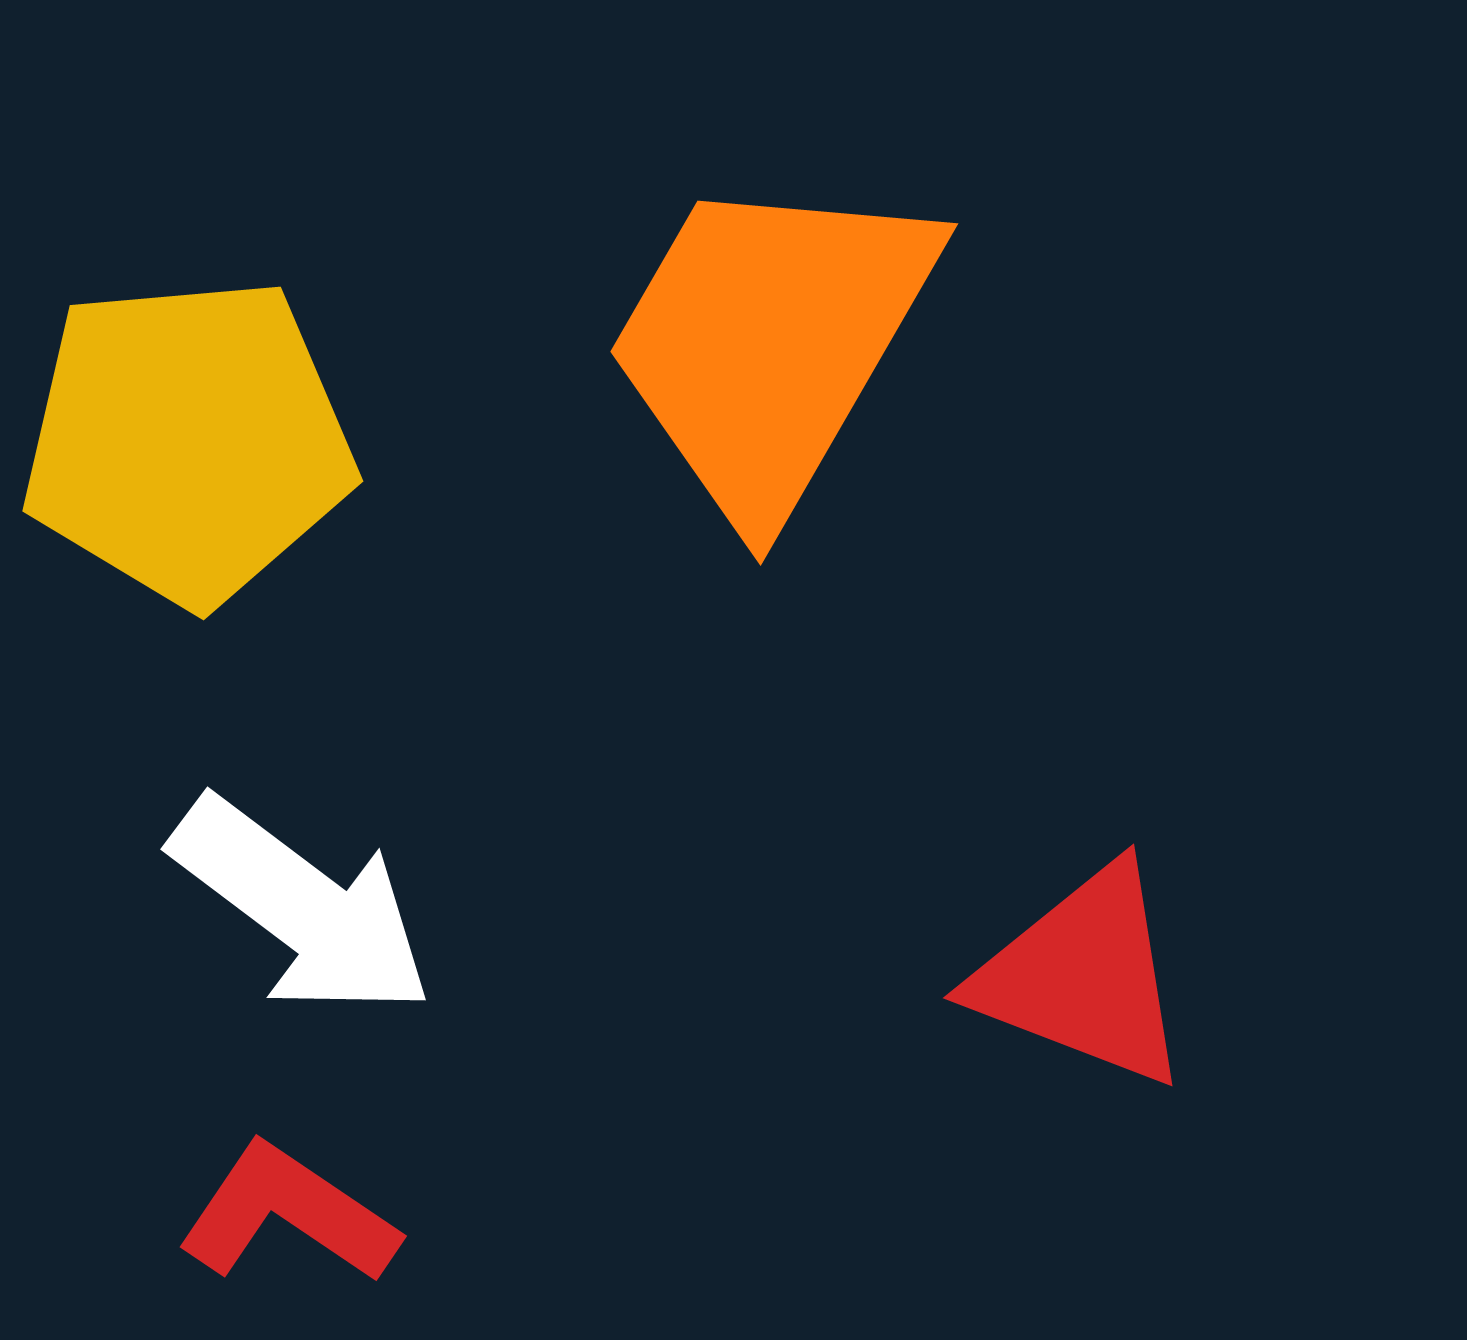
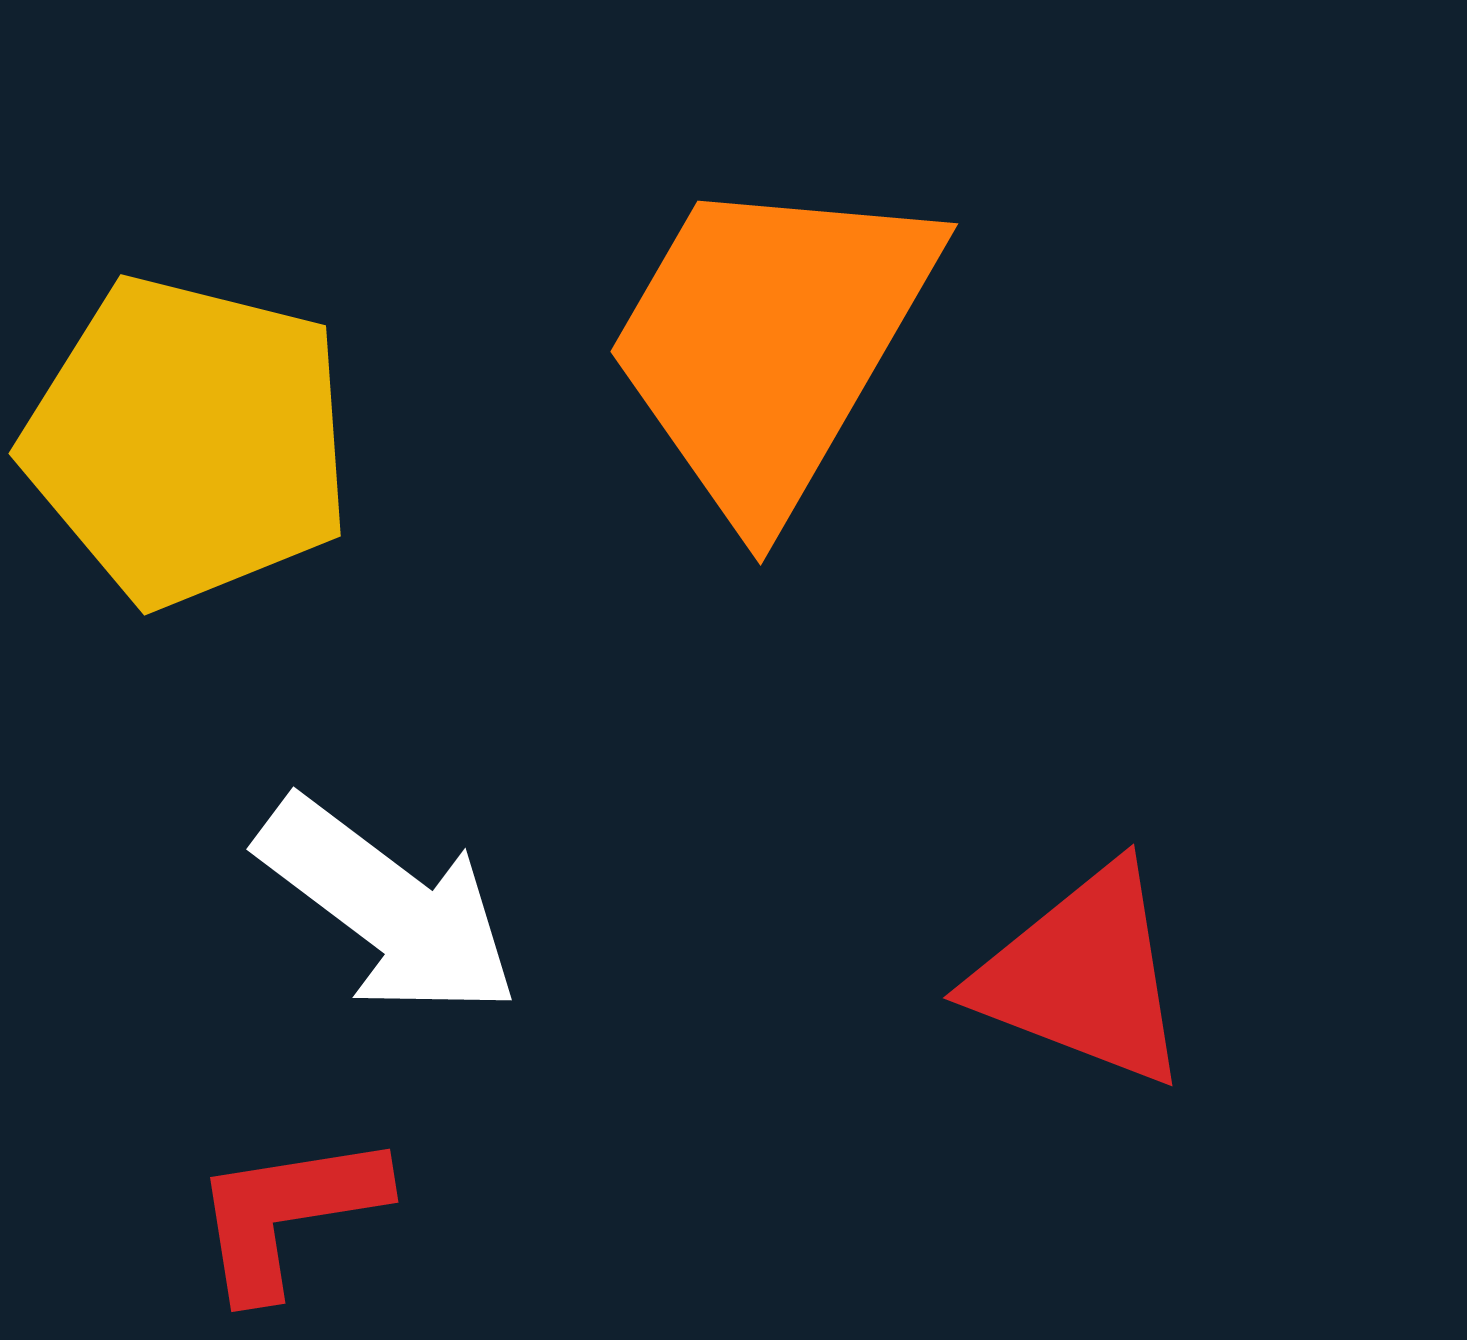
yellow pentagon: rotated 19 degrees clockwise
white arrow: moved 86 px right
red L-shape: rotated 43 degrees counterclockwise
